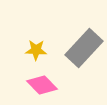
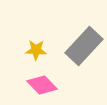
gray rectangle: moved 2 px up
